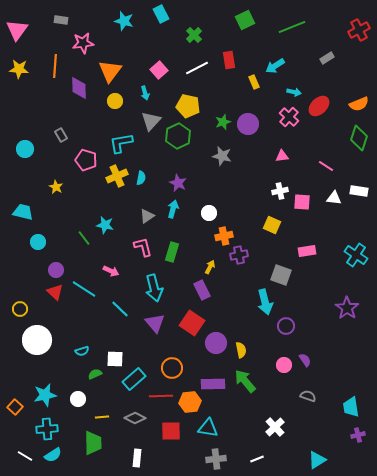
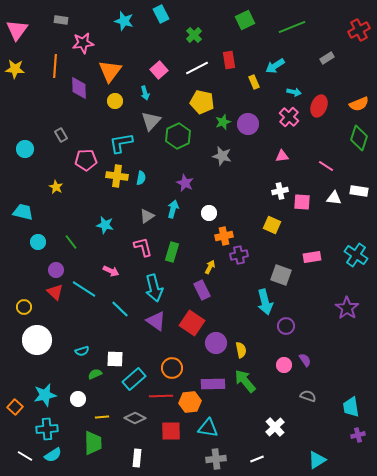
yellow star at (19, 69): moved 4 px left
yellow pentagon at (188, 106): moved 14 px right, 4 px up
red ellipse at (319, 106): rotated 25 degrees counterclockwise
pink pentagon at (86, 160): rotated 20 degrees counterclockwise
yellow cross at (117, 176): rotated 30 degrees clockwise
purple star at (178, 183): moved 7 px right
green line at (84, 238): moved 13 px left, 4 px down
pink rectangle at (307, 251): moved 5 px right, 6 px down
yellow circle at (20, 309): moved 4 px right, 2 px up
purple triangle at (155, 323): moved 1 px right, 2 px up; rotated 15 degrees counterclockwise
